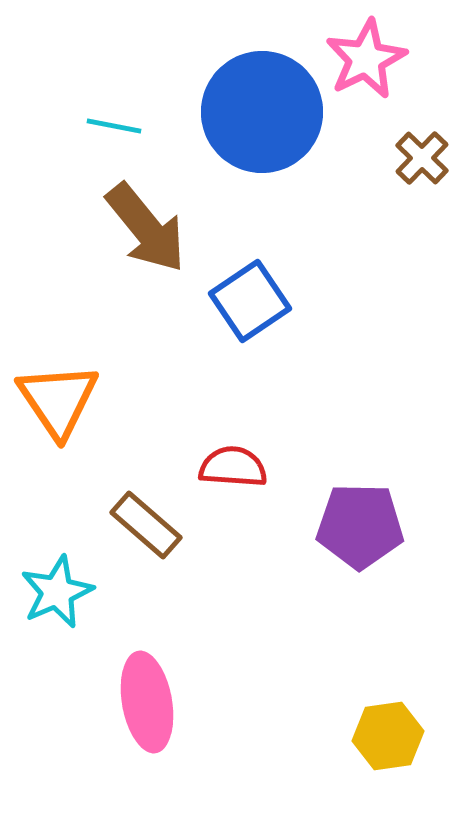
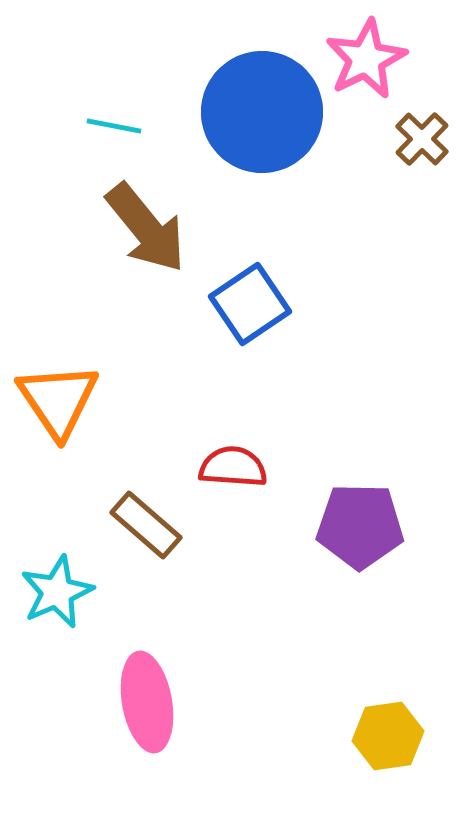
brown cross: moved 19 px up
blue square: moved 3 px down
